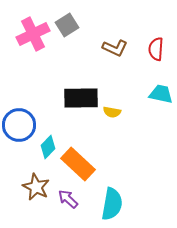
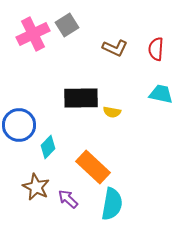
orange rectangle: moved 15 px right, 3 px down
